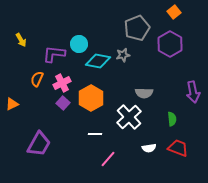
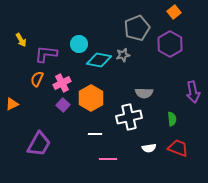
purple L-shape: moved 8 px left
cyan diamond: moved 1 px right, 1 px up
purple square: moved 2 px down
white cross: rotated 30 degrees clockwise
pink line: rotated 48 degrees clockwise
